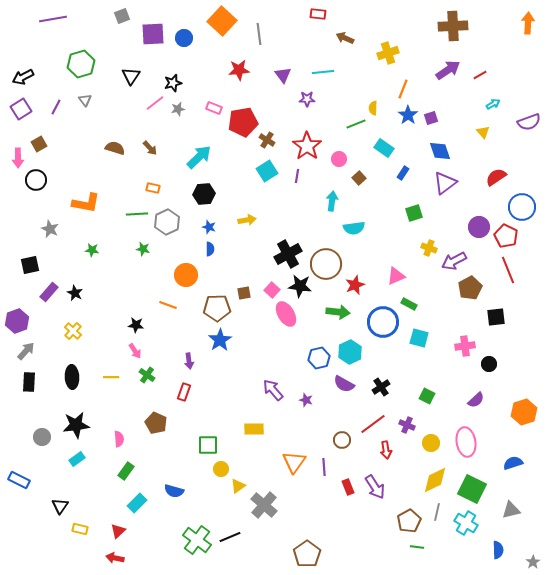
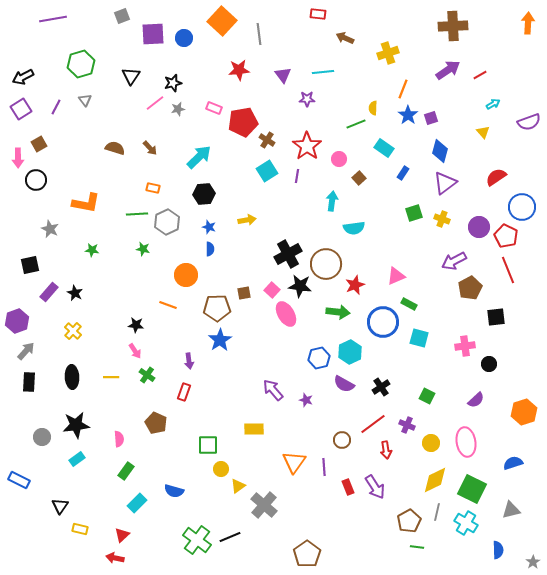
blue diamond at (440, 151): rotated 35 degrees clockwise
yellow cross at (429, 248): moved 13 px right, 29 px up
red triangle at (118, 531): moved 4 px right, 4 px down
